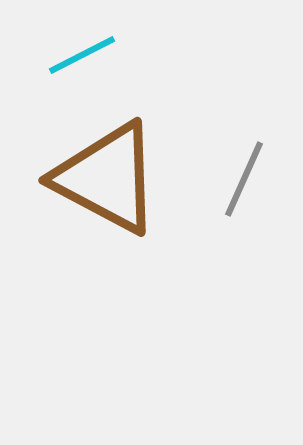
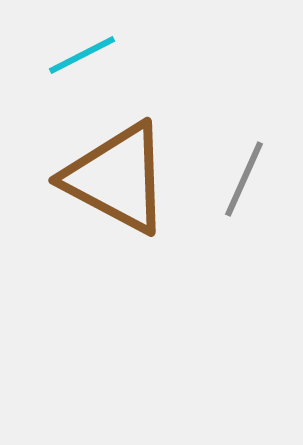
brown triangle: moved 10 px right
